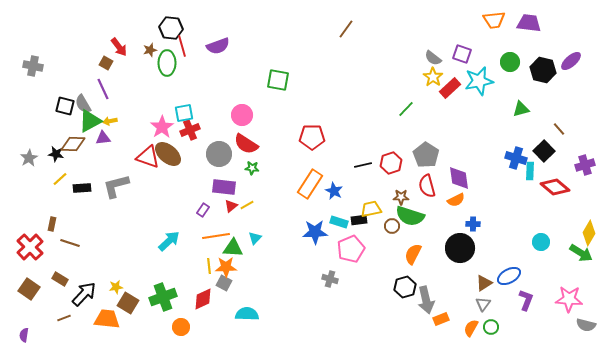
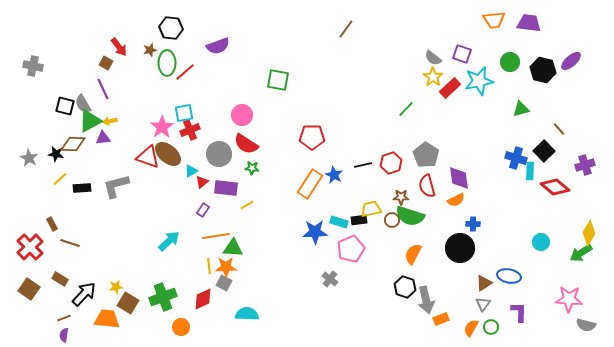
red line at (182, 46): moved 3 px right, 26 px down; rotated 65 degrees clockwise
gray star at (29, 158): rotated 12 degrees counterclockwise
purple rectangle at (224, 187): moved 2 px right, 1 px down
blue star at (334, 191): moved 16 px up
red triangle at (231, 206): moved 29 px left, 24 px up
brown rectangle at (52, 224): rotated 40 degrees counterclockwise
brown circle at (392, 226): moved 6 px up
cyan triangle at (255, 238): moved 64 px left, 67 px up; rotated 16 degrees clockwise
green arrow at (581, 253): rotated 115 degrees clockwise
blue ellipse at (509, 276): rotated 40 degrees clockwise
gray cross at (330, 279): rotated 21 degrees clockwise
black hexagon at (405, 287): rotated 25 degrees counterclockwise
purple L-shape at (526, 300): moved 7 px left, 12 px down; rotated 20 degrees counterclockwise
purple semicircle at (24, 335): moved 40 px right
